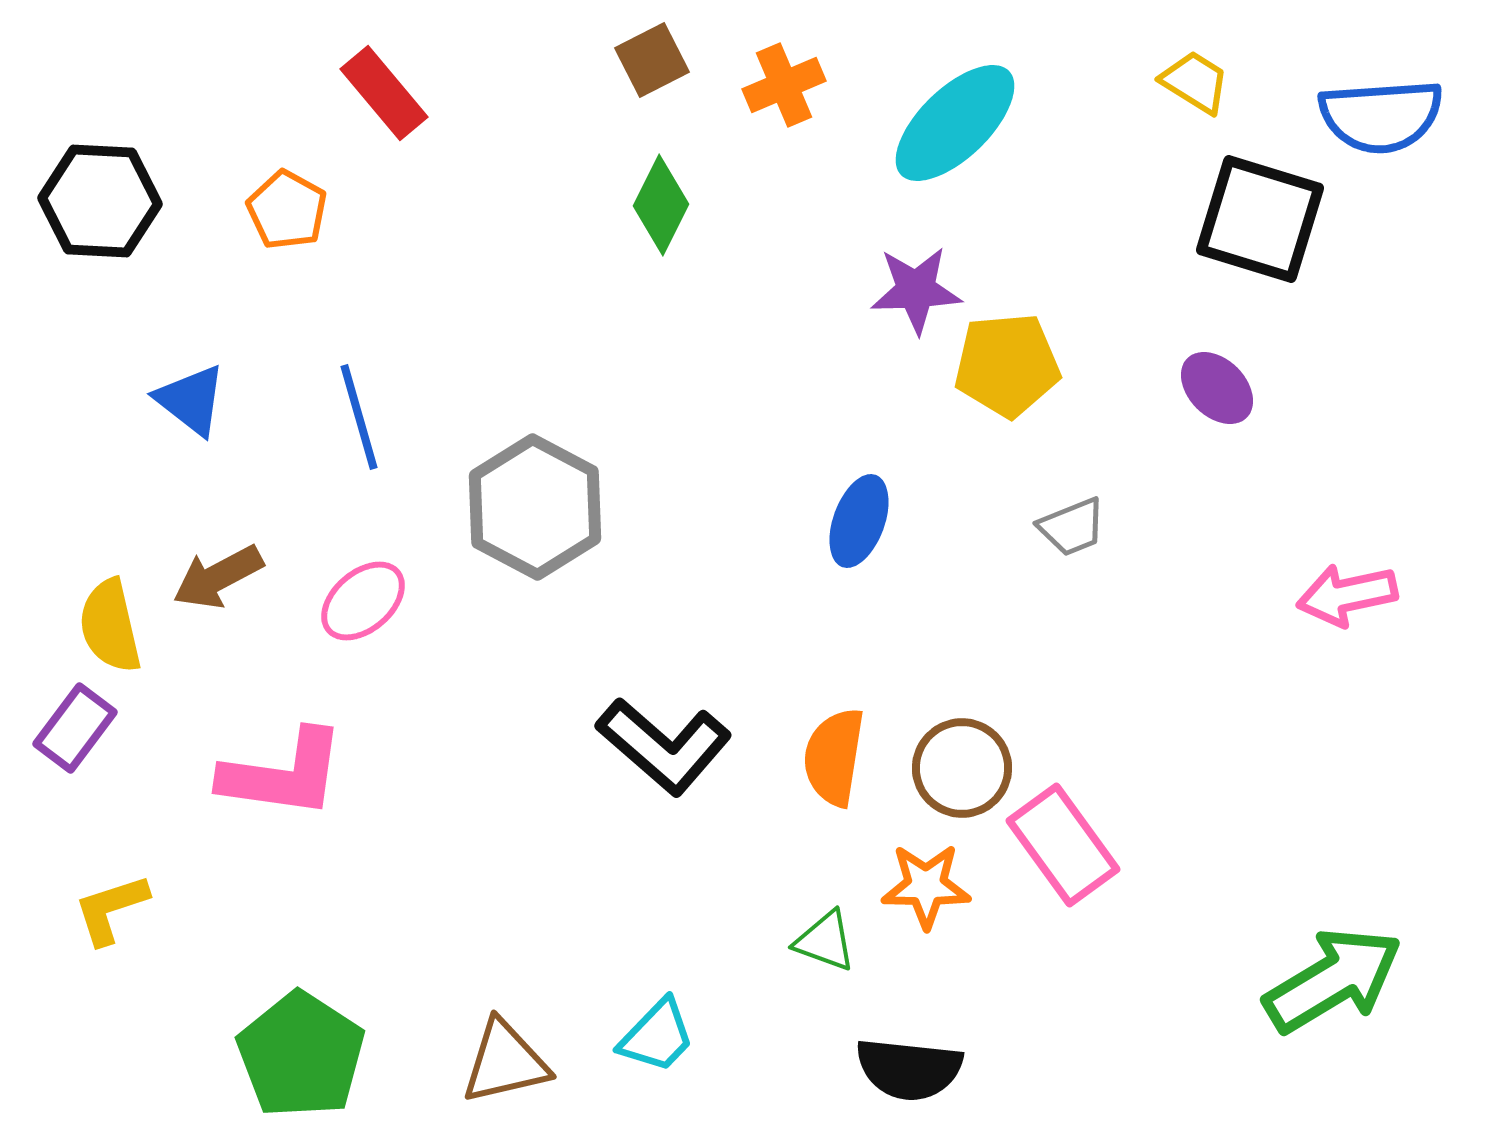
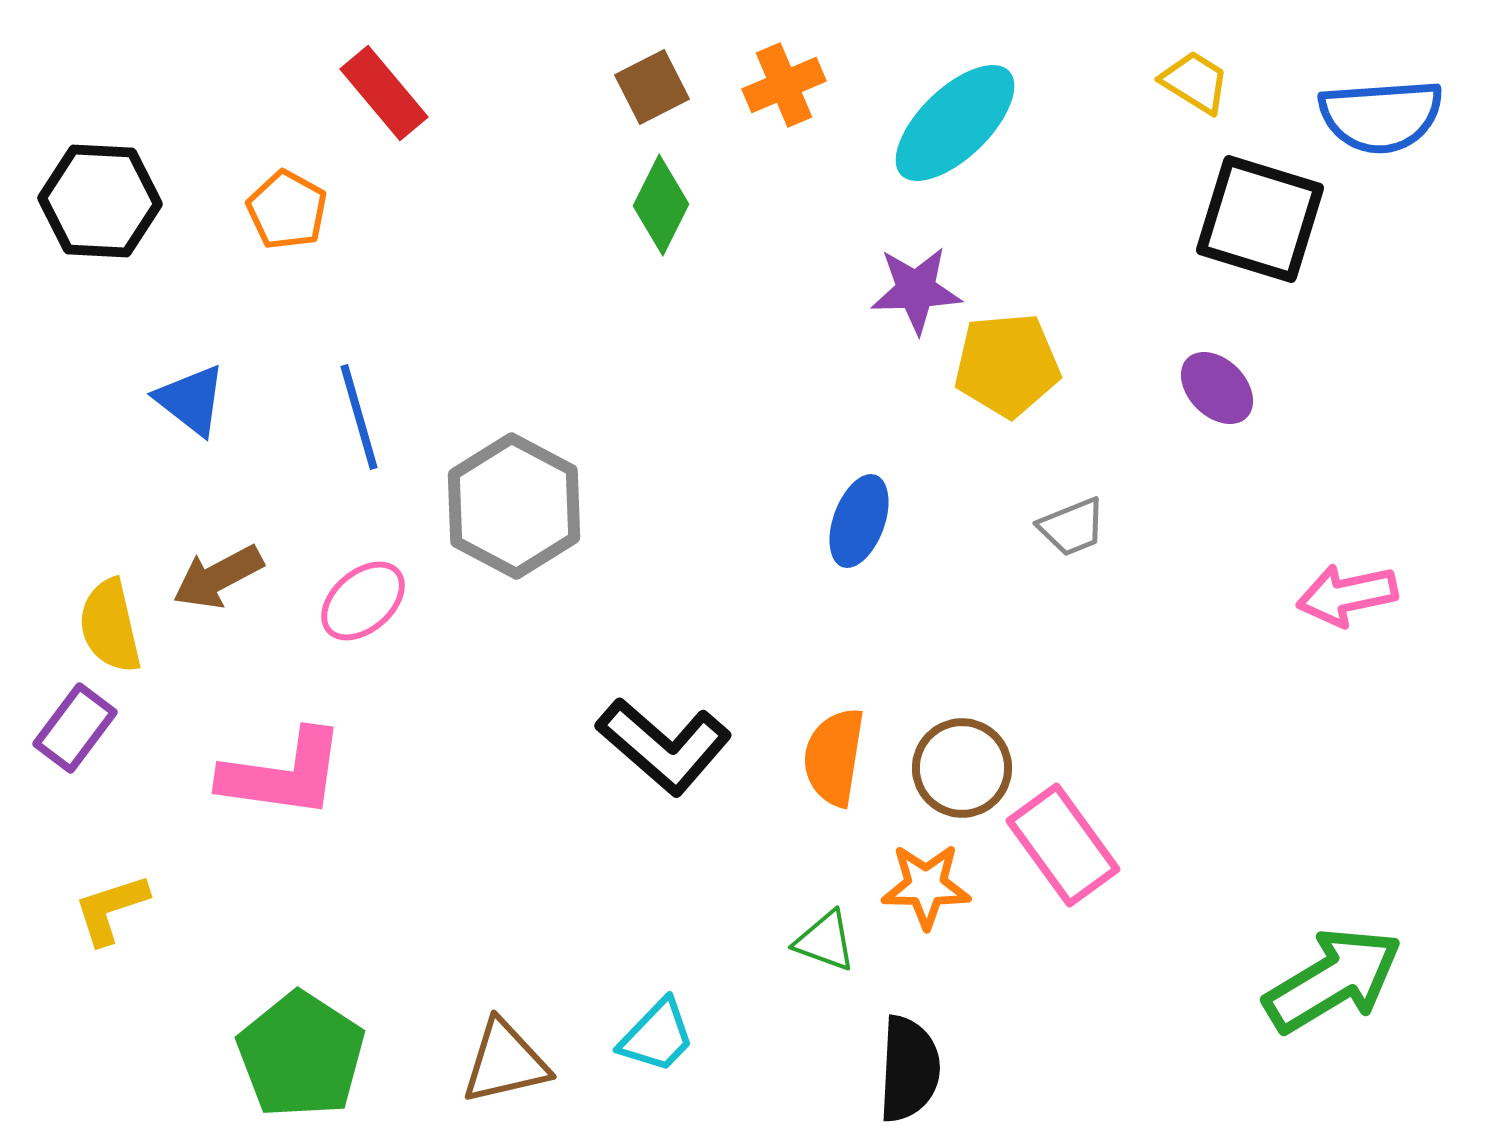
brown square: moved 27 px down
gray hexagon: moved 21 px left, 1 px up
black semicircle: rotated 93 degrees counterclockwise
